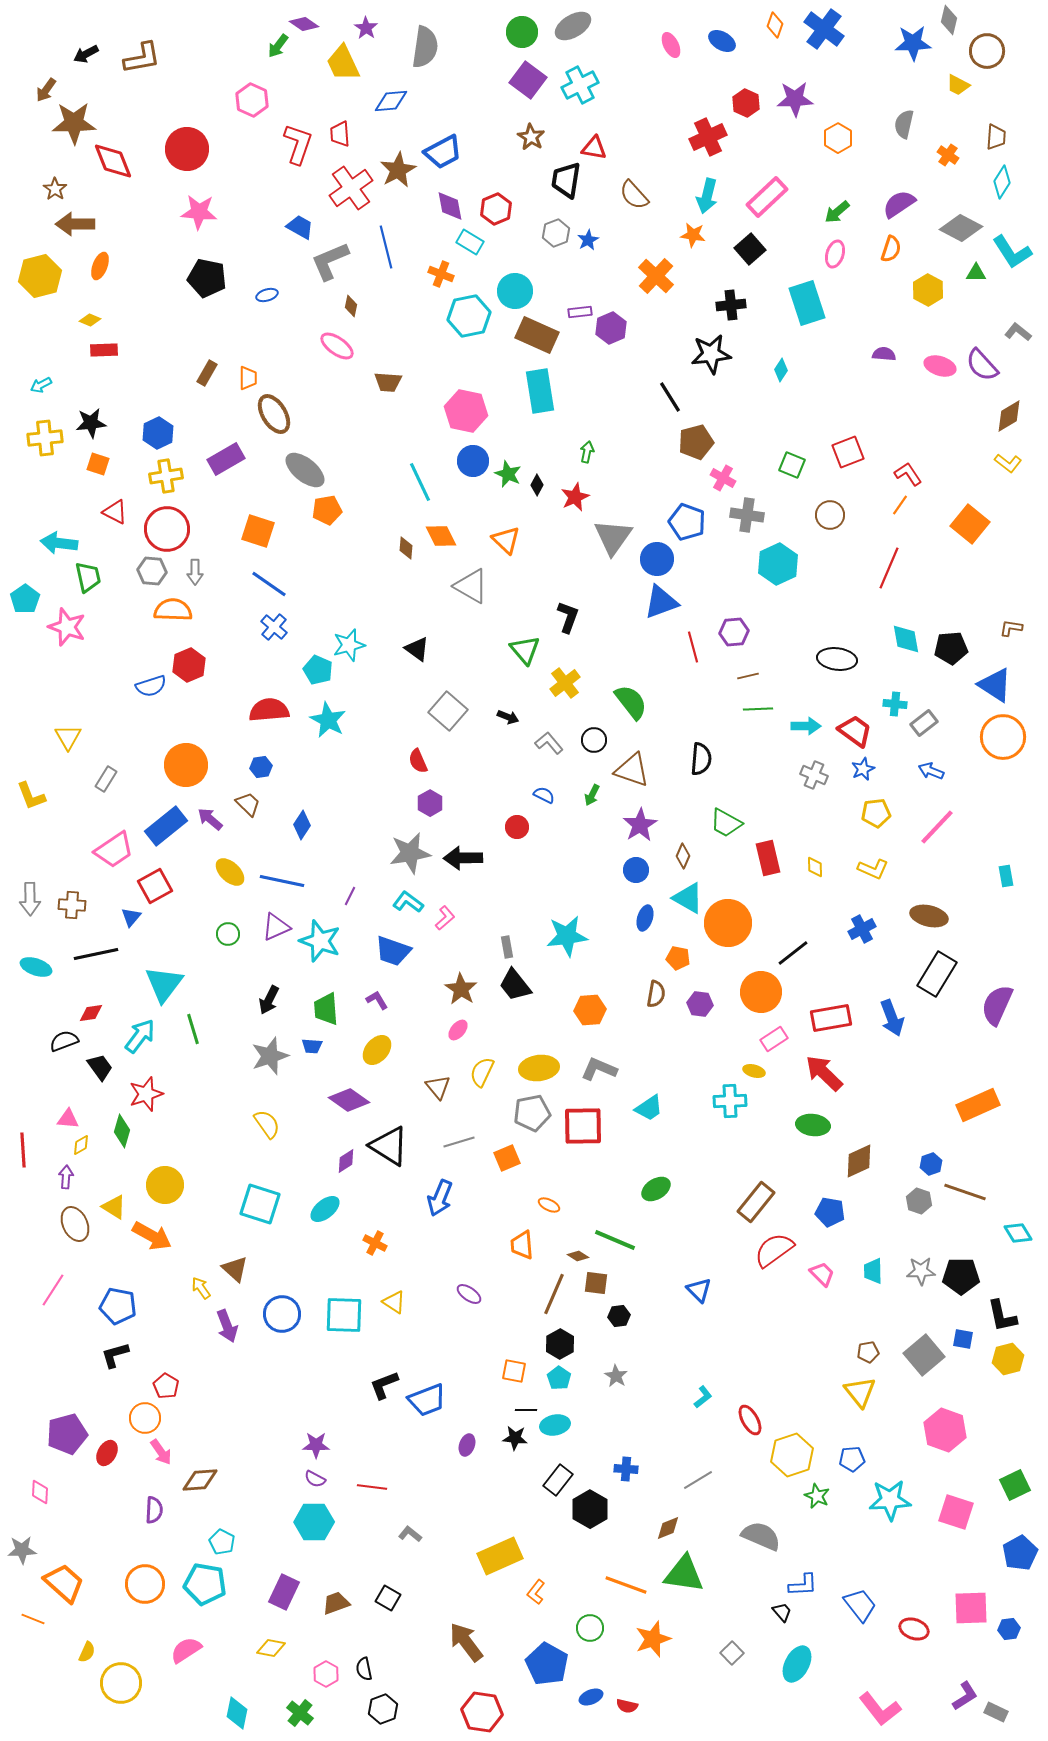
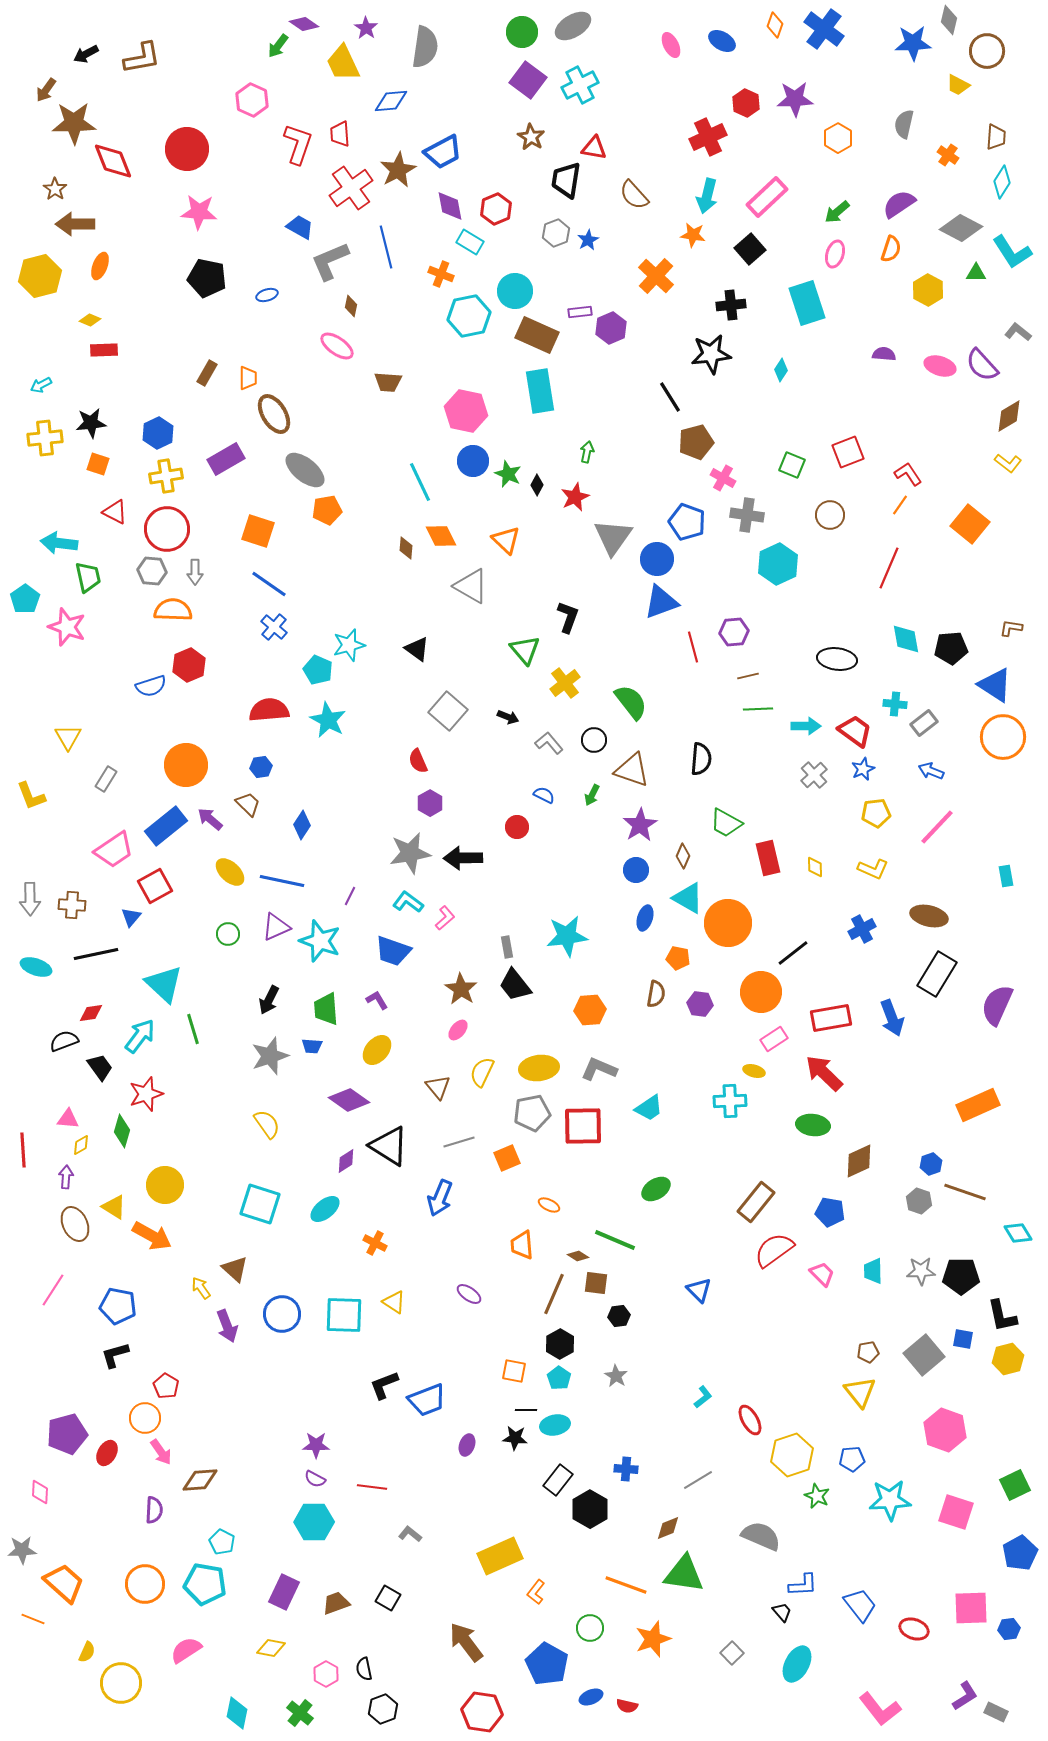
gray cross at (814, 775): rotated 24 degrees clockwise
cyan triangle at (164, 984): rotated 24 degrees counterclockwise
